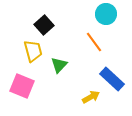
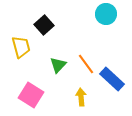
orange line: moved 8 px left, 22 px down
yellow trapezoid: moved 12 px left, 4 px up
green triangle: moved 1 px left
pink square: moved 9 px right, 9 px down; rotated 10 degrees clockwise
yellow arrow: moved 10 px left; rotated 66 degrees counterclockwise
